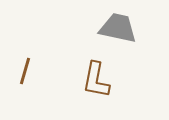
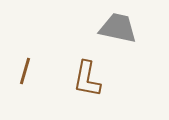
brown L-shape: moved 9 px left, 1 px up
